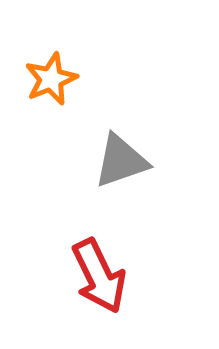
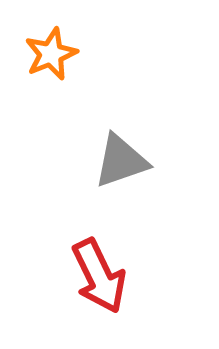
orange star: moved 25 px up
